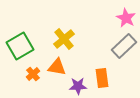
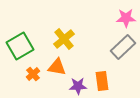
pink star: rotated 30 degrees counterclockwise
gray rectangle: moved 1 px left, 1 px down
orange rectangle: moved 3 px down
